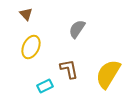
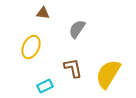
brown triangle: moved 17 px right, 1 px up; rotated 40 degrees counterclockwise
brown L-shape: moved 4 px right, 1 px up
